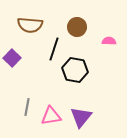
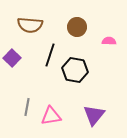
black line: moved 4 px left, 6 px down
purple triangle: moved 13 px right, 2 px up
